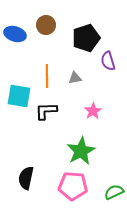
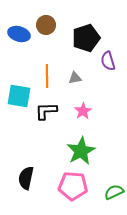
blue ellipse: moved 4 px right
pink star: moved 10 px left
